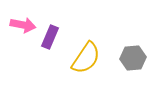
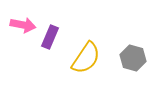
gray hexagon: rotated 20 degrees clockwise
